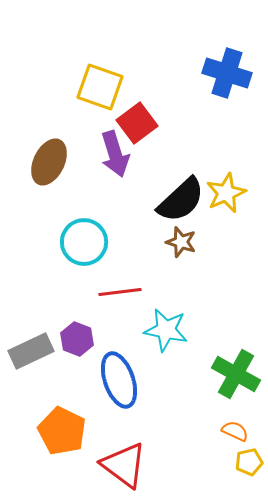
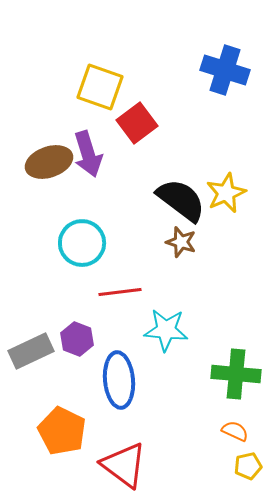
blue cross: moved 2 px left, 3 px up
purple arrow: moved 27 px left
brown ellipse: rotated 45 degrees clockwise
black semicircle: rotated 100 degrees counterclockwise
cyan circle: moved 2 px left, 1 px down
cyan star: rotated 6 degrees counterclockwise
green cross: rotated 24 degrees counterclockwise
blue ellipse: rotated 14 degrees clockwise
yellow pentagon: moved 1 px left, 4 px down
